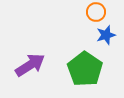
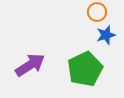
orange circle: moved 1 px right
green pentagon: rotated 12 degrees clockwise
